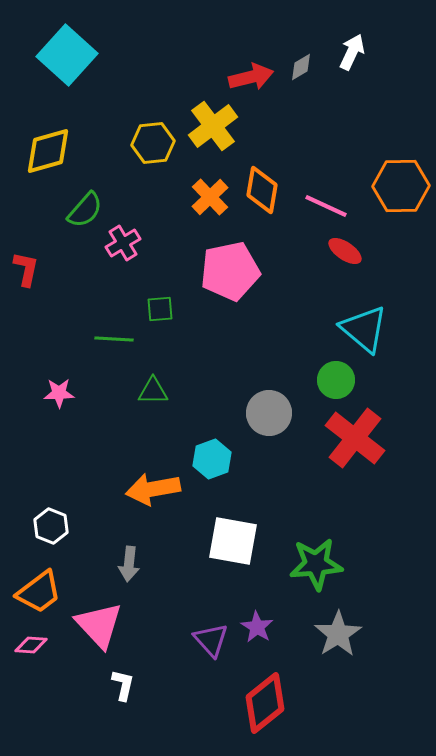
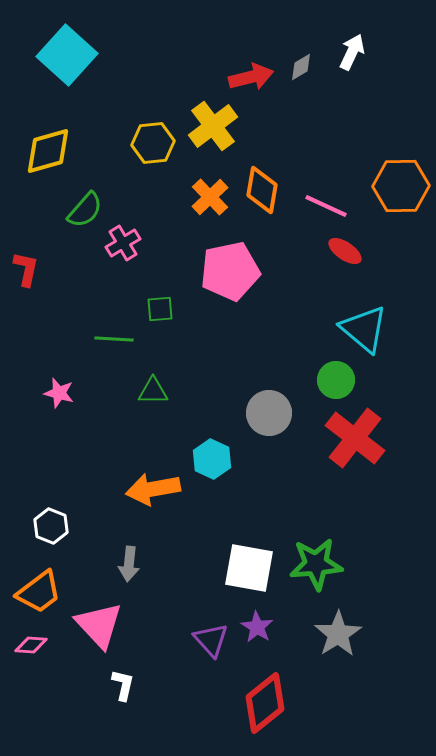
pink star: rotated 16 degrees clockwise
cyan hexagon: rotated 15 degrees counterclockwise
white square: moved 16 px right, 27 px down
